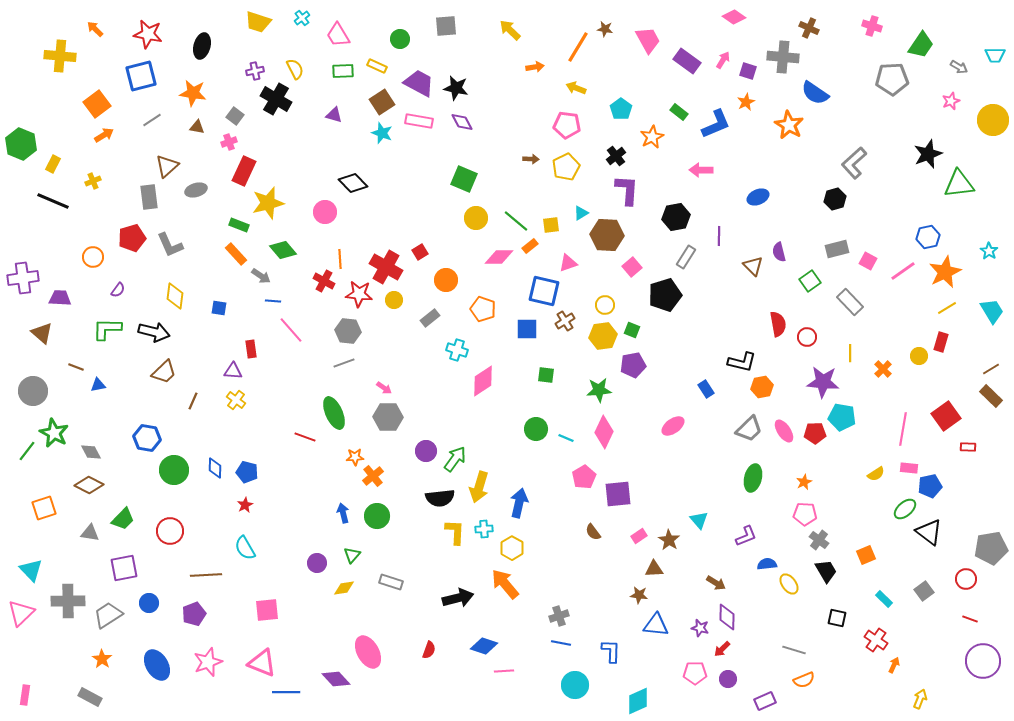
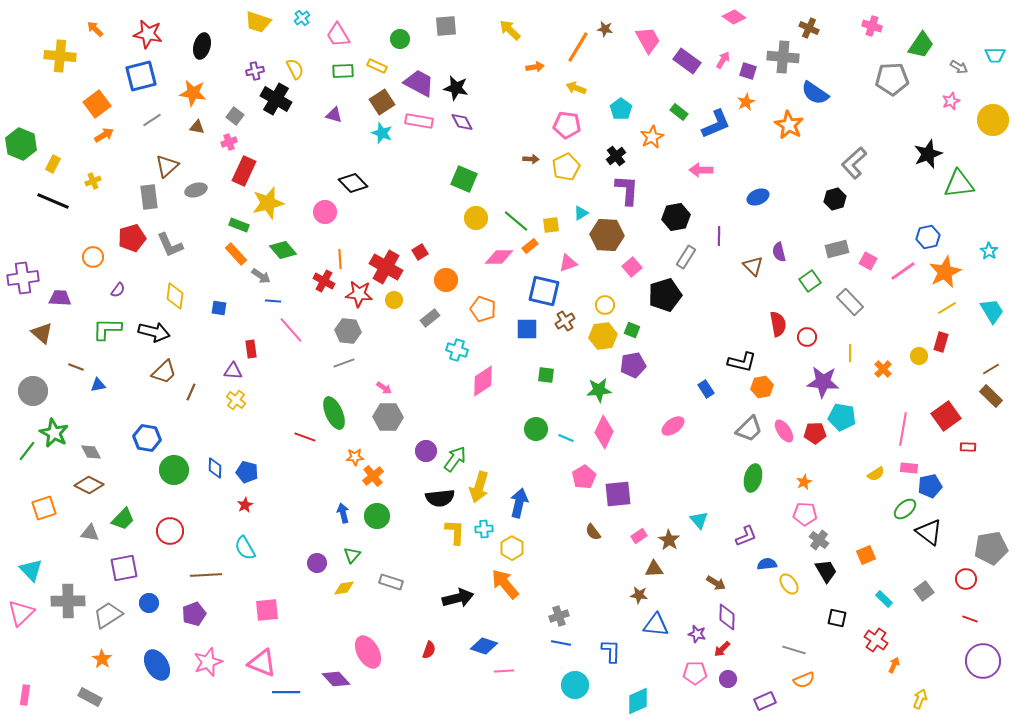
brown line at (193, 401): moved 2 px left, 9 px up
purple star at (700, 628): moved 3 px left, 6 px down
